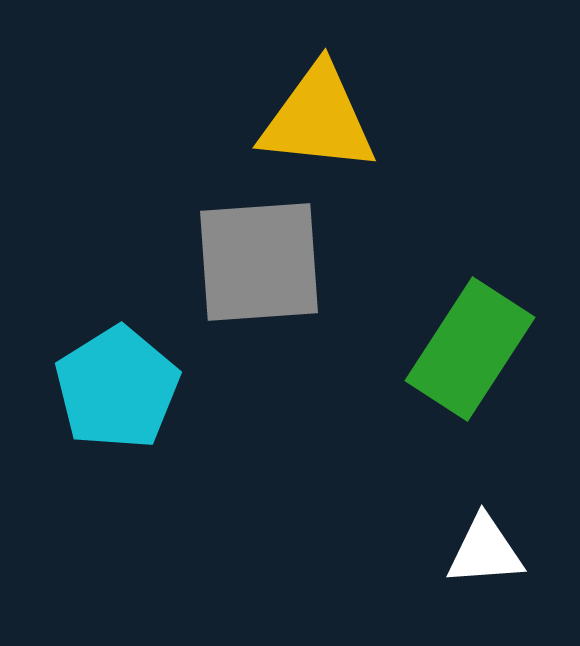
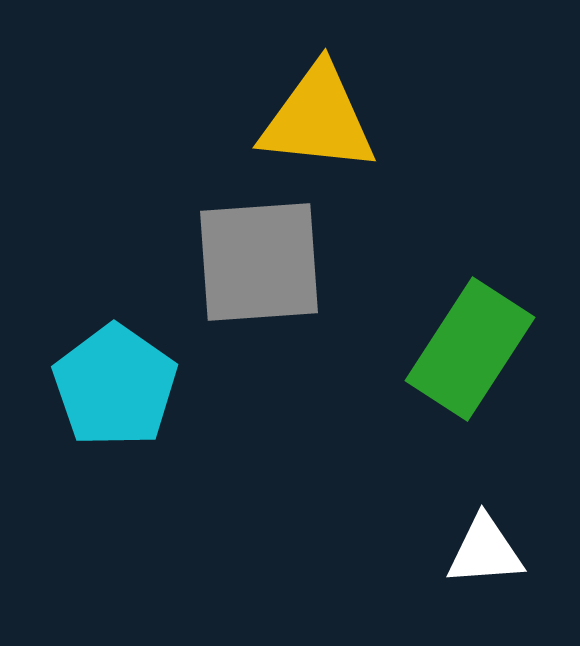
cyan pentagon: moved 2 px left, 2 px up; rotated 5 degrees counterclockwise
